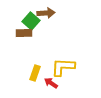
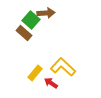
green square: moved 1 px up
brown rectangle: rotated 42 degrees clockwise
yellow L-shape: rotated 40 degrees clockwise
yellow rectangle: rotated 21 degrees clockwise
